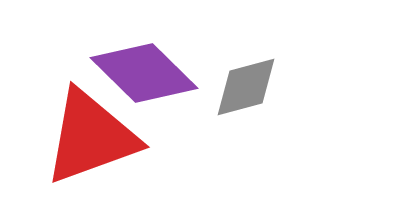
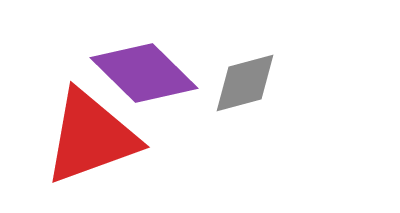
gray diamond: moved 1 px left, 4 px up
